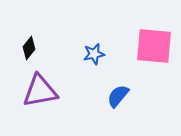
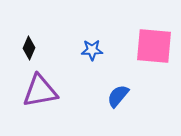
black diamond: rotated 15 degrees counterclockwise
blue star: moved 2 px left, 4 px up; rotated 10 degrees clockwise
